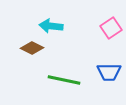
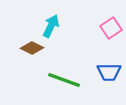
cyan arrow: rotated 110 degrees clockwise
green line: rotated 8 degrees clockwise
